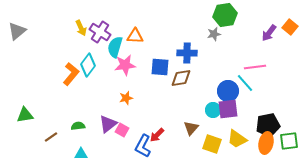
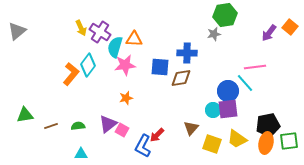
orange triangle: moved 1 px left, 3 px down
brown line: moved 11 px up; rotated 16 degrees clockwise
